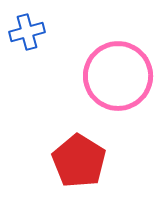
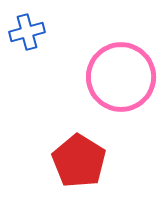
pink circle: moved 3 px right, 1 px down
